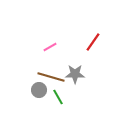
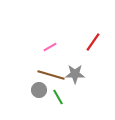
brown line: moved 2 px up
